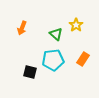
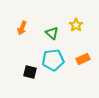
green triangle: moved 4 px left, 1 px up
orange rectangle: rotated 32 degrees clockwise
